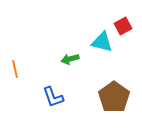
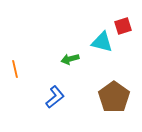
red square: rotated 12 degrees clockwise
blue L-shape: moved 2 px right; rotated 110 degrees counterclockwise
